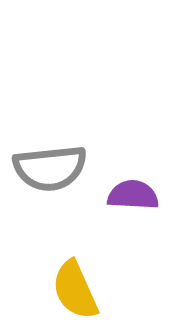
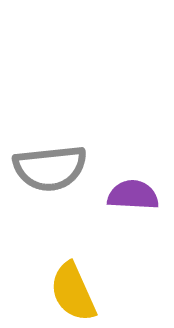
yellow semicircle: moved 2 px left, 2 px down
